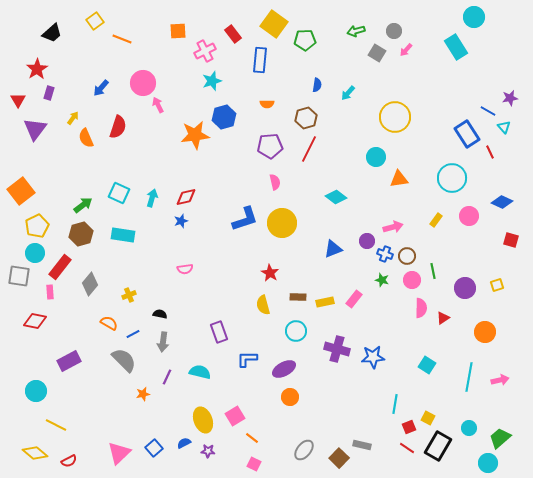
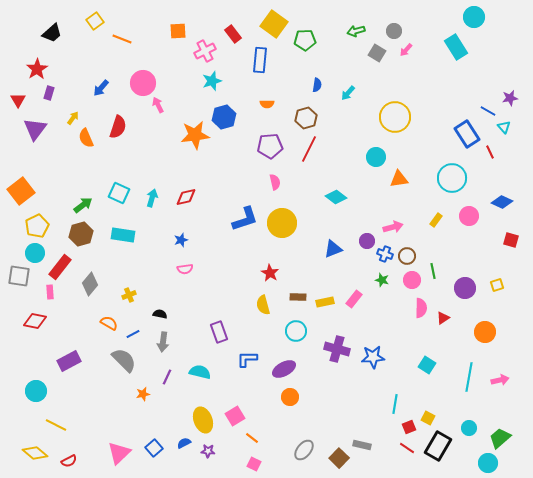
blue star at (181, 221): moved 19 px down
